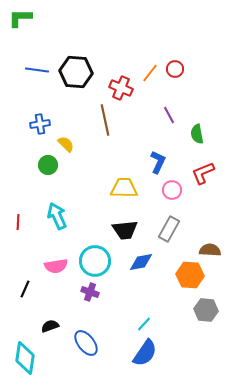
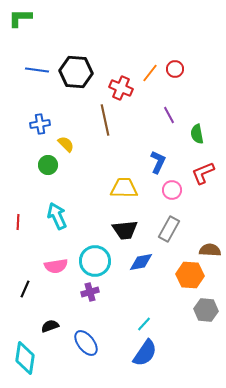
purple cross: rotated 36 degrees counterclockwise
